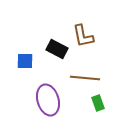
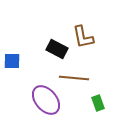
brown L-shape: moved 1 px down
blue square: moved 13 px left
brown line: moved 11 px left
purple ellipse: moved 2 px left; rotated 24 degrees counterclockwise
